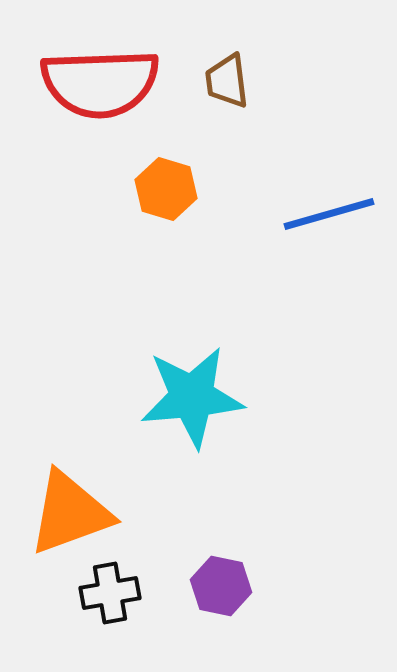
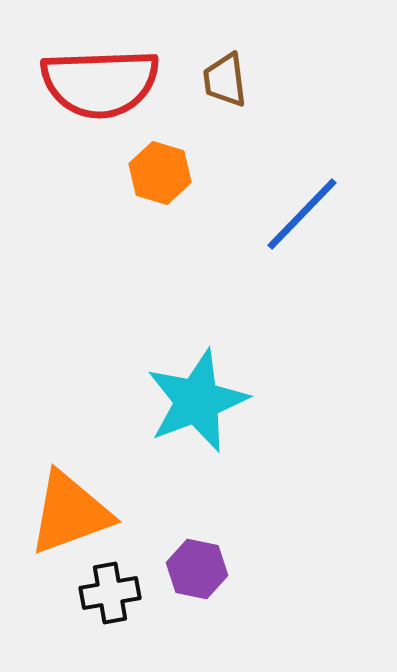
brown trapezoid: moved 2 px left, 1 px up
orange hexagon: moved 6 px left, 16 px up
blue line: moved 27 px left; rotated 30 degrees counterclockwise
cyan star: moved 5 px right, 4 px down; rotated 16 degrees counterclockwise
purple hexagon: moved 24 px left, 17 px up
